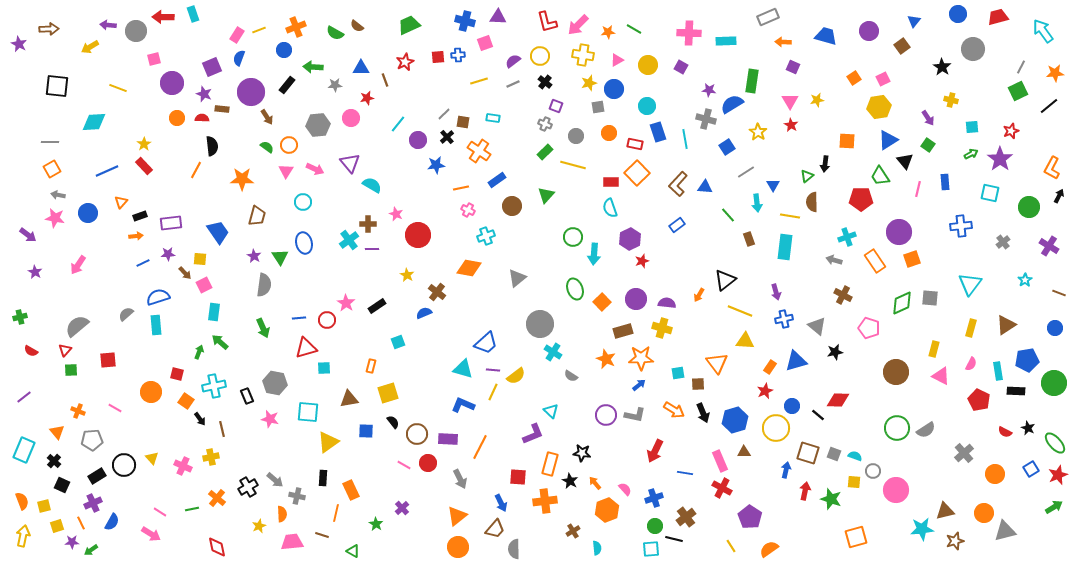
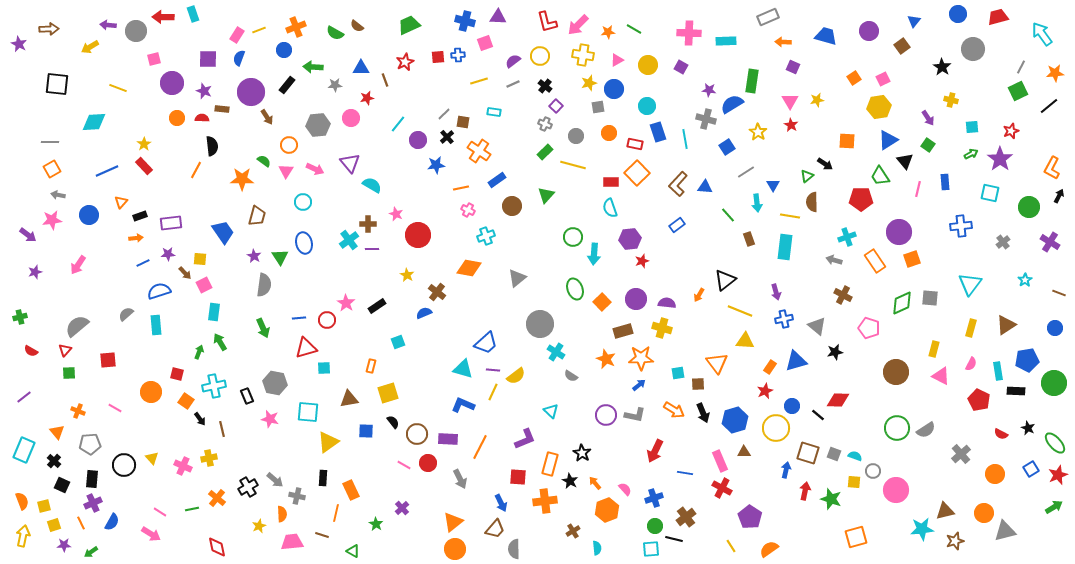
cyan arrow at (1043, 31): moved 1 px left, 3 px down
purple square at (212, 67): moved 4 px left, 8 px up; rotated 24 degrees clockwise
black cross at (545, 82): moved 4 px down
black square at (57, 86): moved 2 px up
purple star at (204, 94): moved 3 px up
purple square at (556, 106): rotated 24 degrees clockwise
cyan rectangle at (493, 118): moved 1 px right, 6 px up
green semicircle at (267, 147): moved 3 px left, 14 px down
black arrow at (825, 164): rotated 63 degrees counterclockwise
blue circle at (88, 213): moved 1 px right, 2 px down
pink star at (55, 218): moved 3 px left, 2 px down; rotated 18 degrees counterclockwise
blue trapezoid at (218, 232): moved 5 px right
orange arrow at (136, 236): moved 2 px down
purple hexagon at (630, 239): rotated 20 degrees clockwise
purple cross at (1049, 246): moved 1 px right, 4 px up
purple star at (35, 272): rotated 24 degrees clockwise
blue semicircle at (158, 297): moved 1 px right, 6 px up
green arrow at (220, 342): rotated 18 degrees clockwise
cyan cross at (553, 352): moved 3 px right
green square at (71, 370): moved 2 px left, 3 px down
red semicircle at (1005, 432): moved 4 px left, 2 px down
purple L-shape at (533, 434): moved 8 px left, 5 px down
gray pentagon at (92, 440): moved 2 px left, 4 px down
black star at (582, 453): rotated 24 degrees clockwise
gray cross at (964, 453): moved 3 px left, 1 px down
yellow cross at (211, 457): moved 2 px left, 1 px down
black rectangle at (97, 476): moved 5 px left, 3 px down; rotated 54 degrees counterclockwise
orange triangle at (457, 516): moved 4 px left, 6 px down
yellow square at (57, 526): moved 3 px left, 1 px up
purple star at (72, 542): moved 8 px left, 3 px down
orange circle at (458, 547): moved 3 px left, 2 px down
green arrow at (91, 550): moved 2 px down
